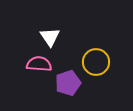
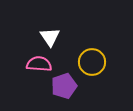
yellow circle: moved 4 px left
purple pentagon: moved 4 px left, 3 px down
